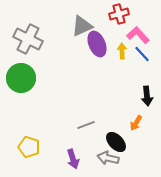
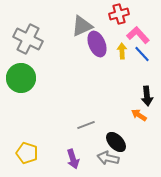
orange arrow: moved 3 px right, 8 px up; rotated 91 degrees clockwise
yellow pentagon: moved 2 px left, 6 px down
